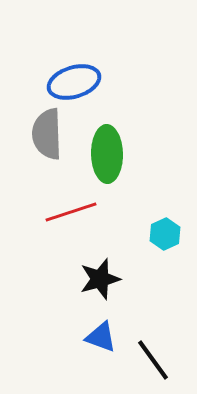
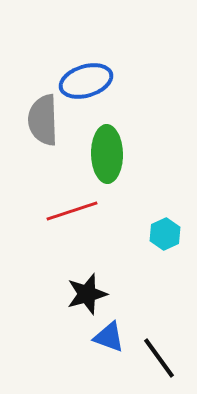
blue ellipse: moved 12 px right, 1 px up
gray semicircle: moved 4 px left, 14 px up
red line: moved 1 px right, 1 px up
black star: moved 13 px left, 15 px down
blue triangle: moved 8 px right
black line: moved 6 px right, 2 px up
